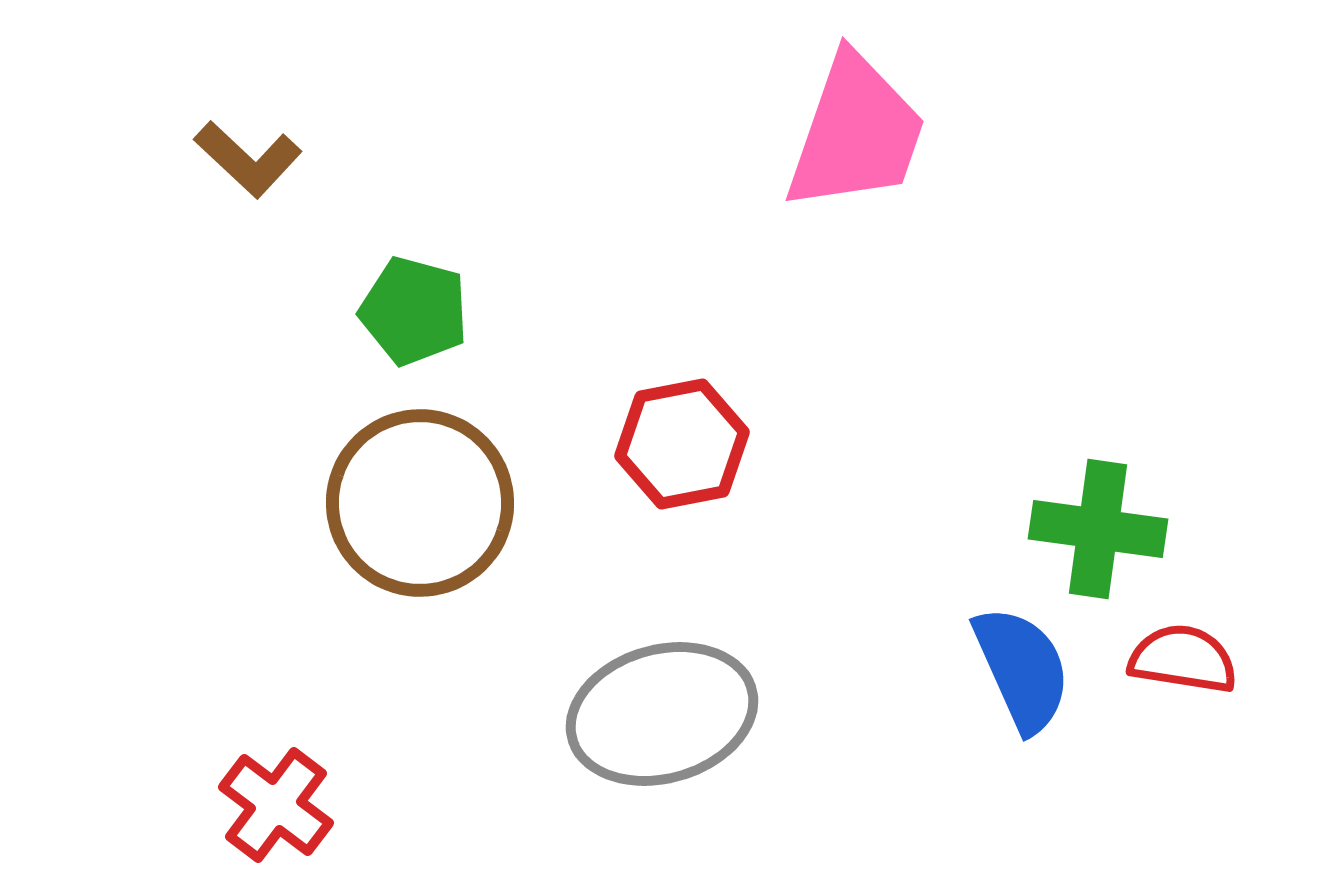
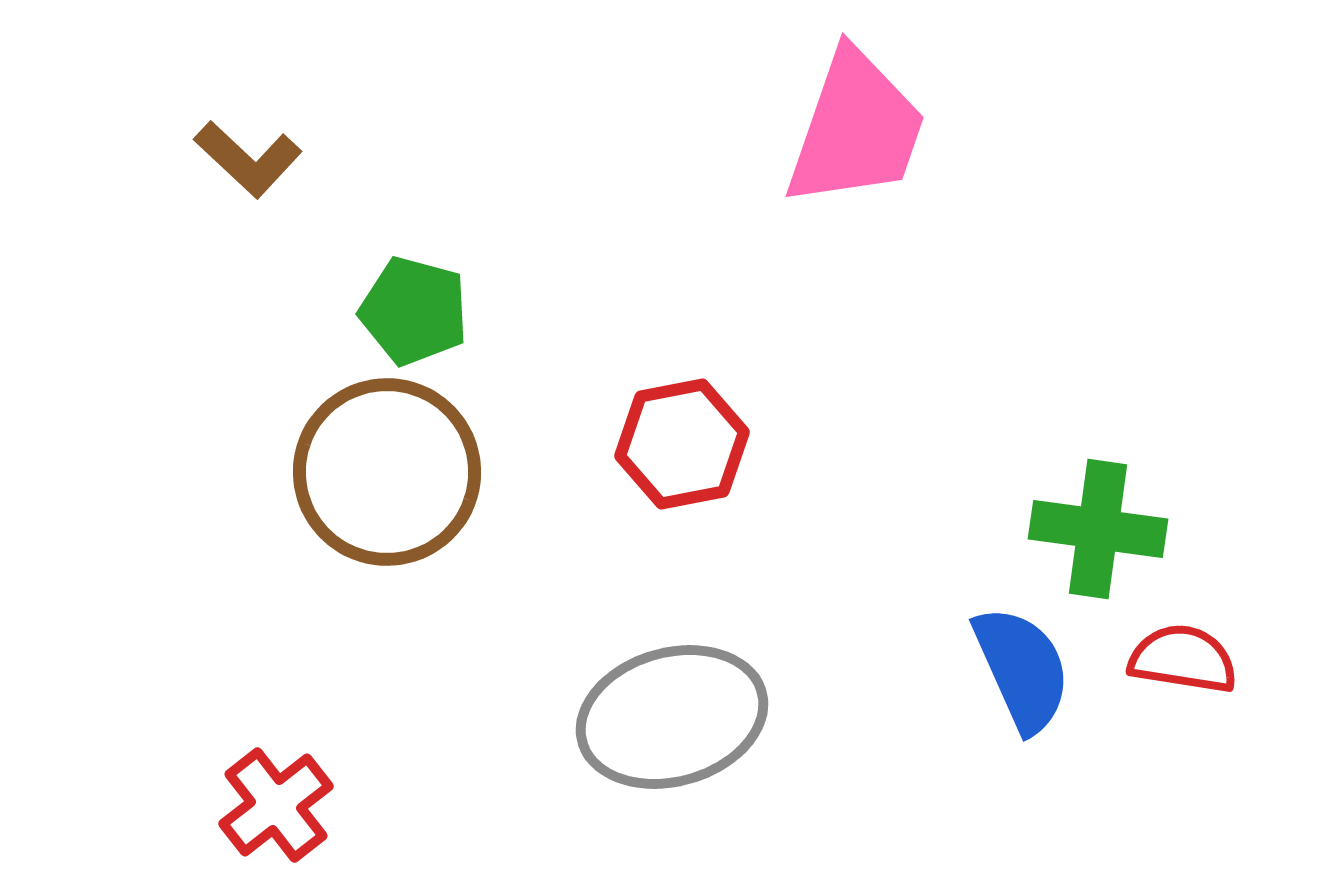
pink trapezoid: moved 4 px up
brown circle: moved 33 px left, 31 px up
gray ellipse: moved 10 px right, 3 px down
red cross: rotated 15 degrees clockwise
